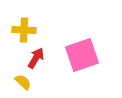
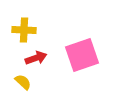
red arrow: rotated 40 degrees clockwise
